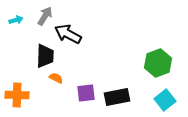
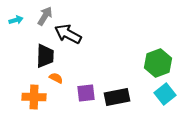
orange cross: moved 17 px right, 2 px down
cyan square: moved 6 px up
